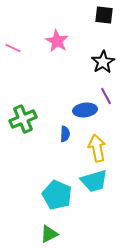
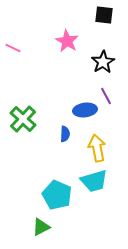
pink star: moved 10 px right
green cross: rotated 24 degrees counterclockwise
green triangle: moved 8 px left, 7 px up
